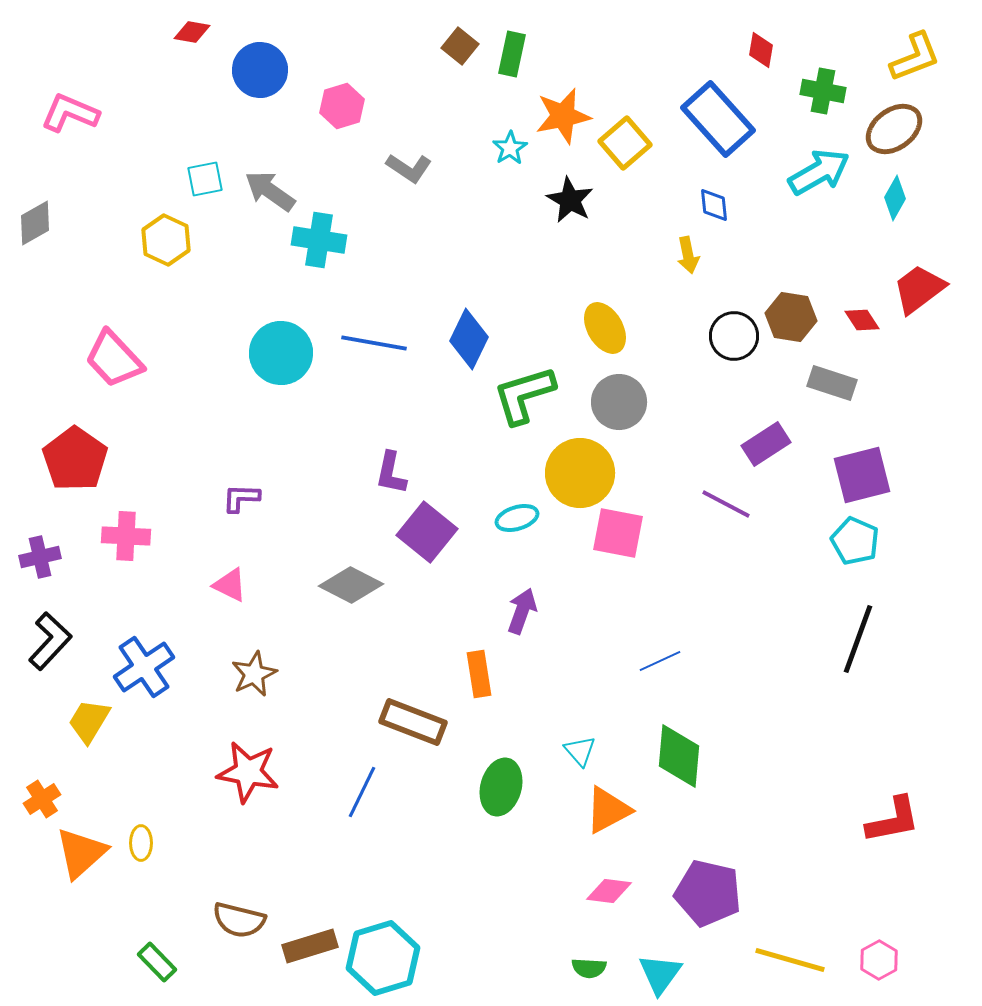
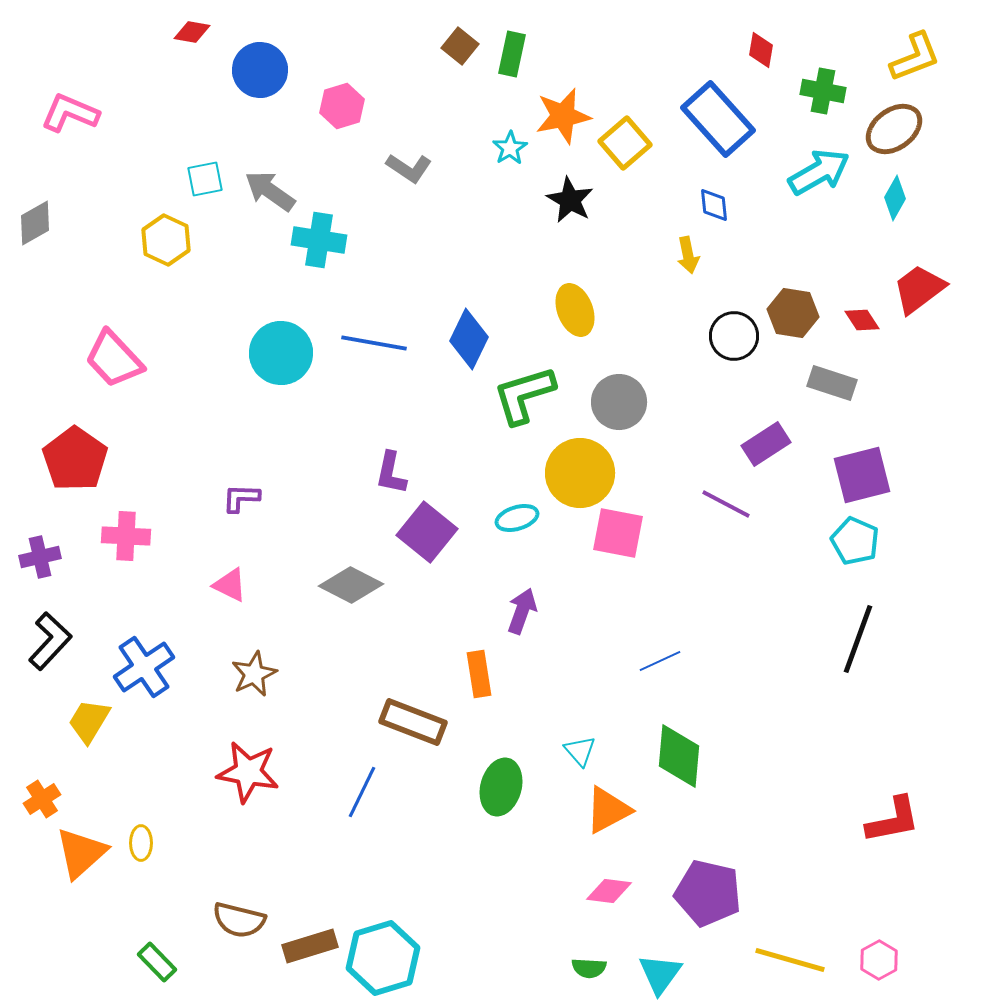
brown hexagon at (791, 317): moved 2 px right, 4 px up
yellow ellipse at (605, 328): moved 30 px left, 18 px up; rotated 9 degrees clockwise
